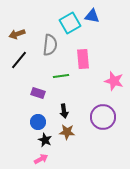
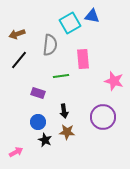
pink arrow: moved 25 px left, 7 px up
